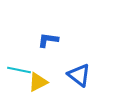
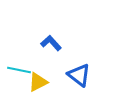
blue L-shape: moved 3 px right, 3 px down; rotated 40 degrees clockwise
